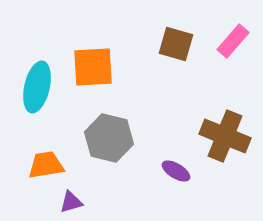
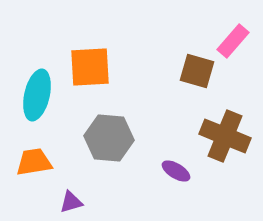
brown square: moved 21 px right, 27 px down
orange square: moved 3 px left
cyan ellipse: moved 8 px down
gray hexagon: rotated 9 degrees counterclockwise
orange trapezoid: moved 12 px left, 3 px up
